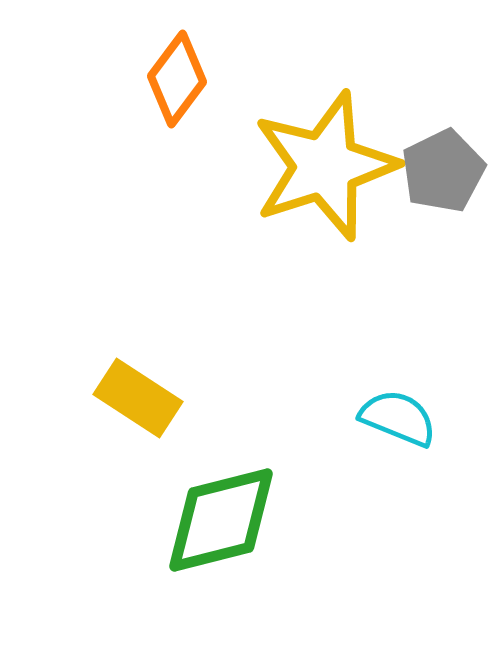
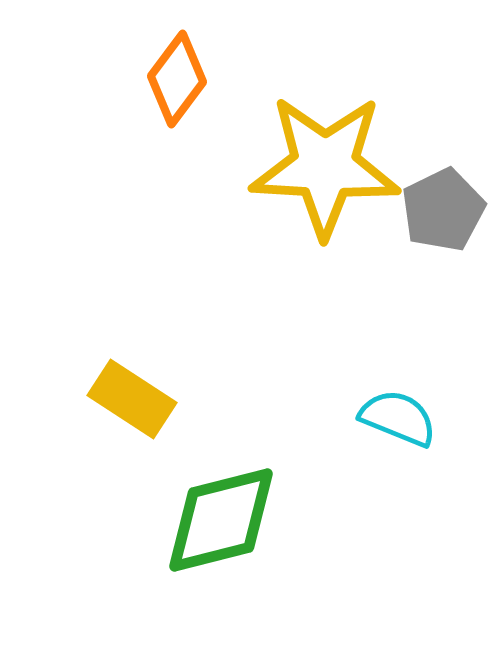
yellow star: rotated 21 degrees clockwise
gray pentagon: moved 39 px down
yellow rectangle: moved 6 px left, 1 px down
